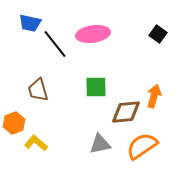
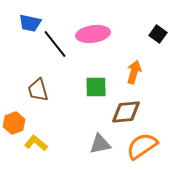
orange arrow: moved 20 px left, 24 px up
